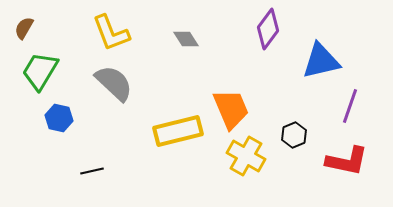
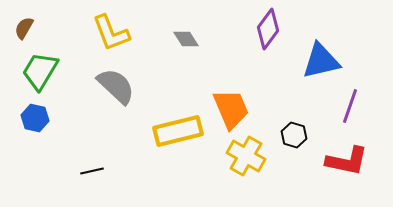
gray semicircle: moved 2 px right, 3 px down
blue hexagon: moved 24 px left
black hexagon: rotated 20 degrees counterclockwise
